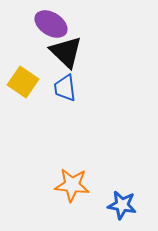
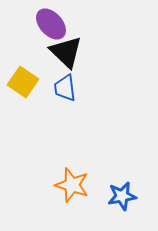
purple ellipse: rotated 16 degrees clockwise
orange star: rotated 12 degrees clockwise
blue star: moved 9 px up; rotated 20 degrees counterclockwise
